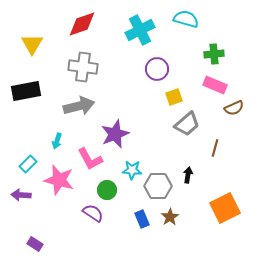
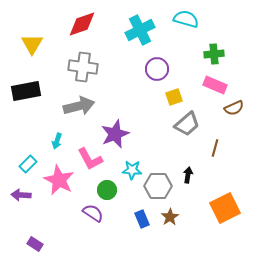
pink star: rotated 12 degrees clockwise
